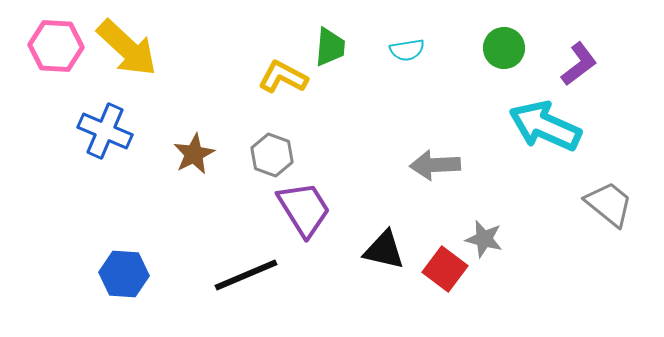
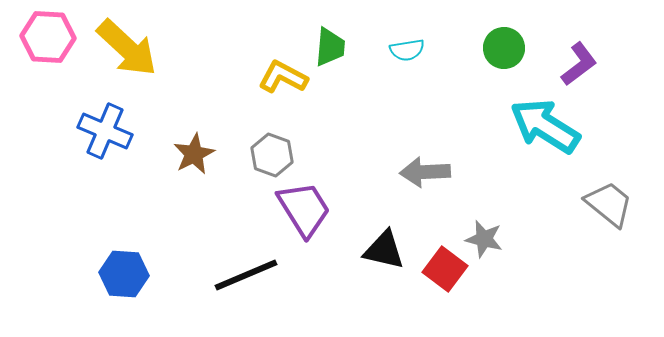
pink hexagon: moved 8 px left, 9 px up
cyan arrow: rotated 8 degrees clockwise
gray arrow: moved 10 px left, 7 px down
